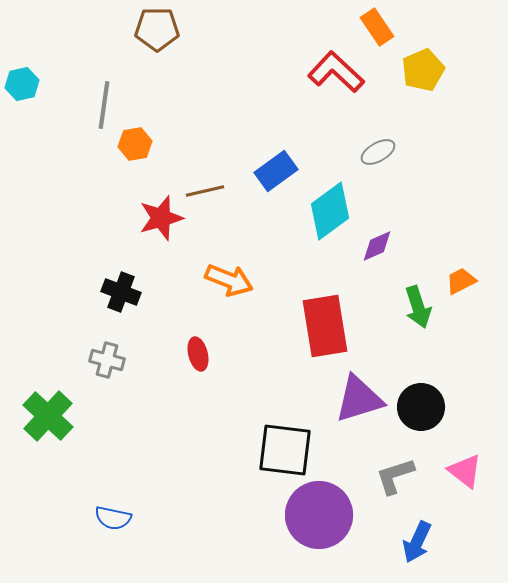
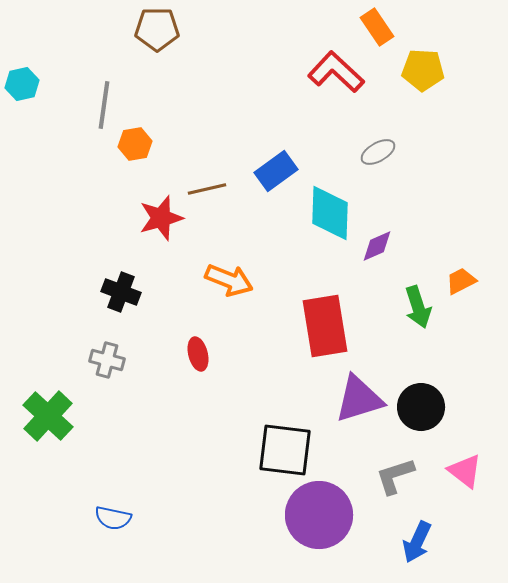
yellow pentagon: rotated 27 degrees clockwise
brown line: moved 2 px right, 2 px up
cyan diamond: moved 2 px down; rotated 52 degrees counterclockwise
